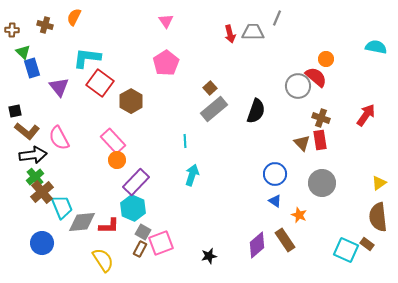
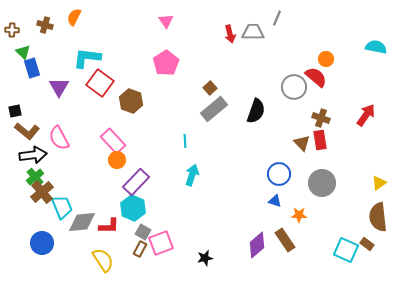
gray circle at (298, 86): moved 4 px left, 1 px down
purple triangle at (59, 87): rotated 10 degrees clockwise
brown hexagon at (131, 101): rotated 10 degrees counterclockwise
blue circle at (275, 174): moved 4 px right
blue triangle at (275, 201): rotated 16 degrees counterclockwise
orange star at (299, 215): rotated 21 degrees counterclockwise
black star at (209, 256): moved 4 px left, 2 px down
